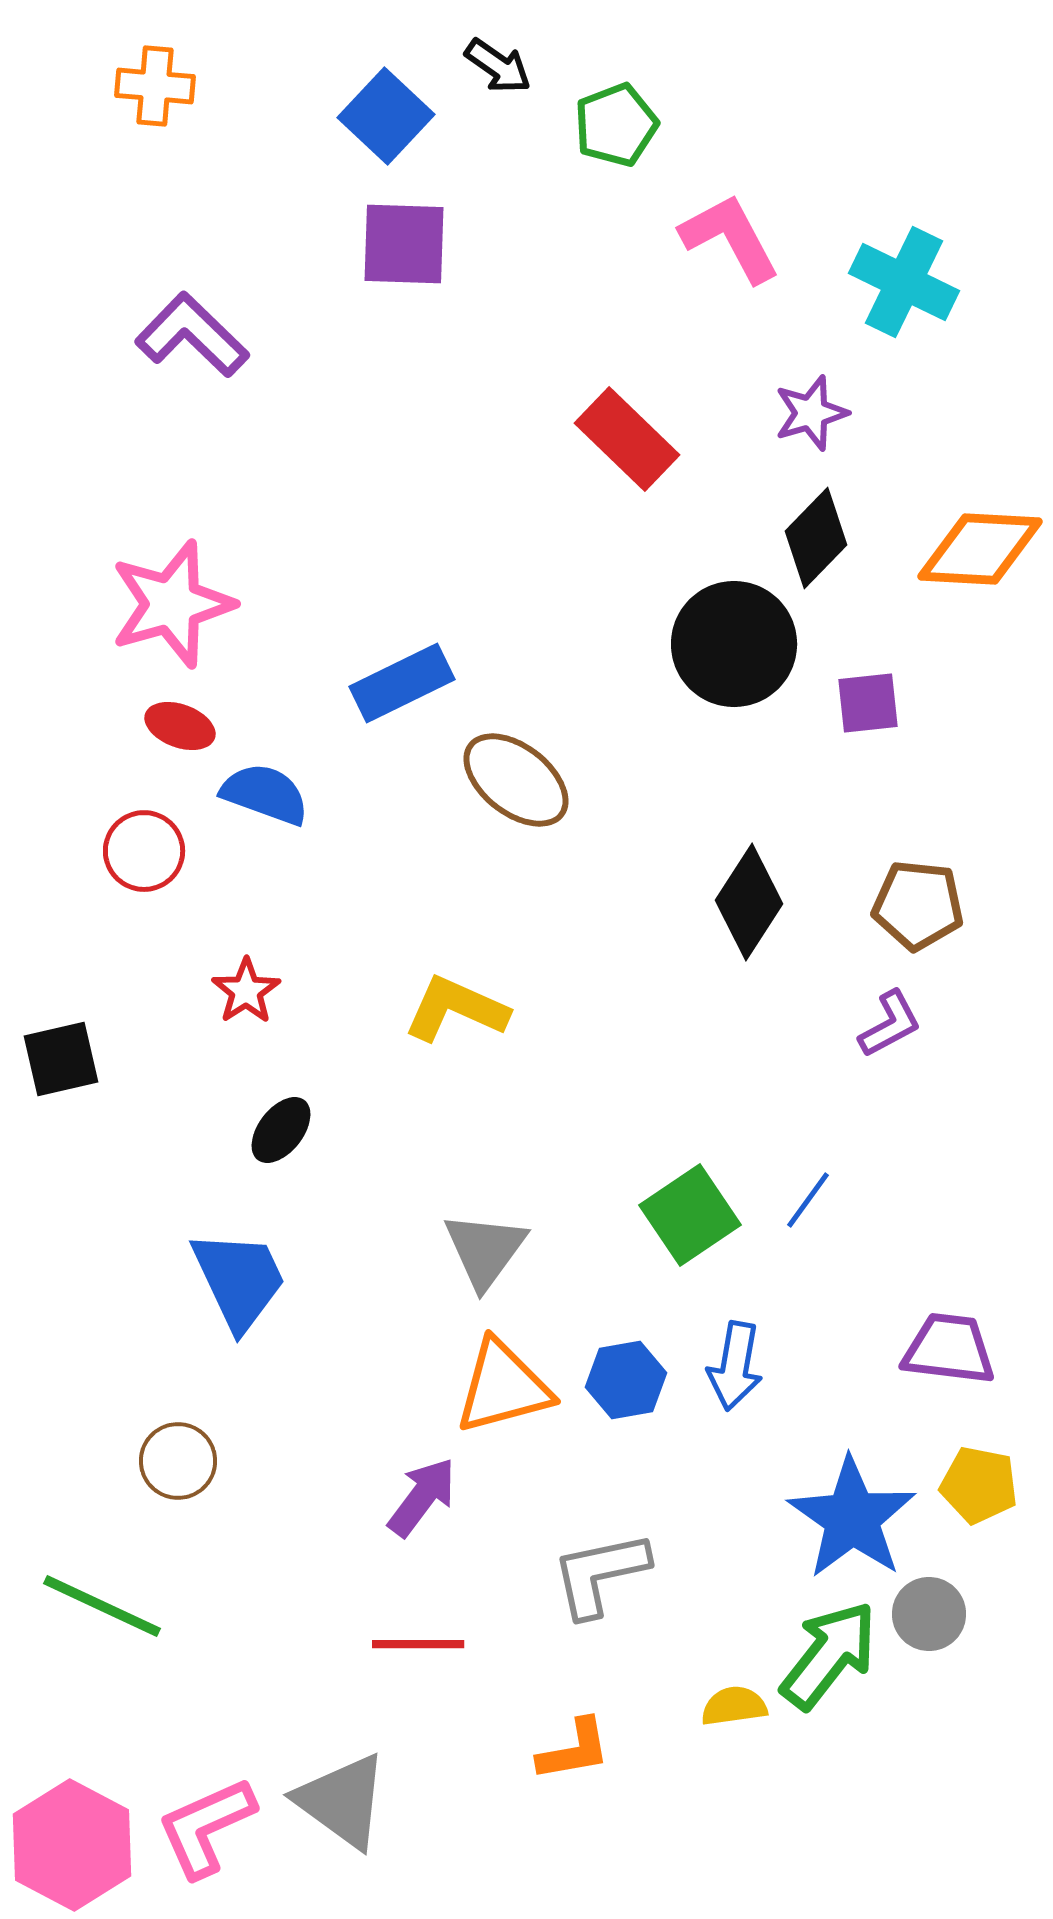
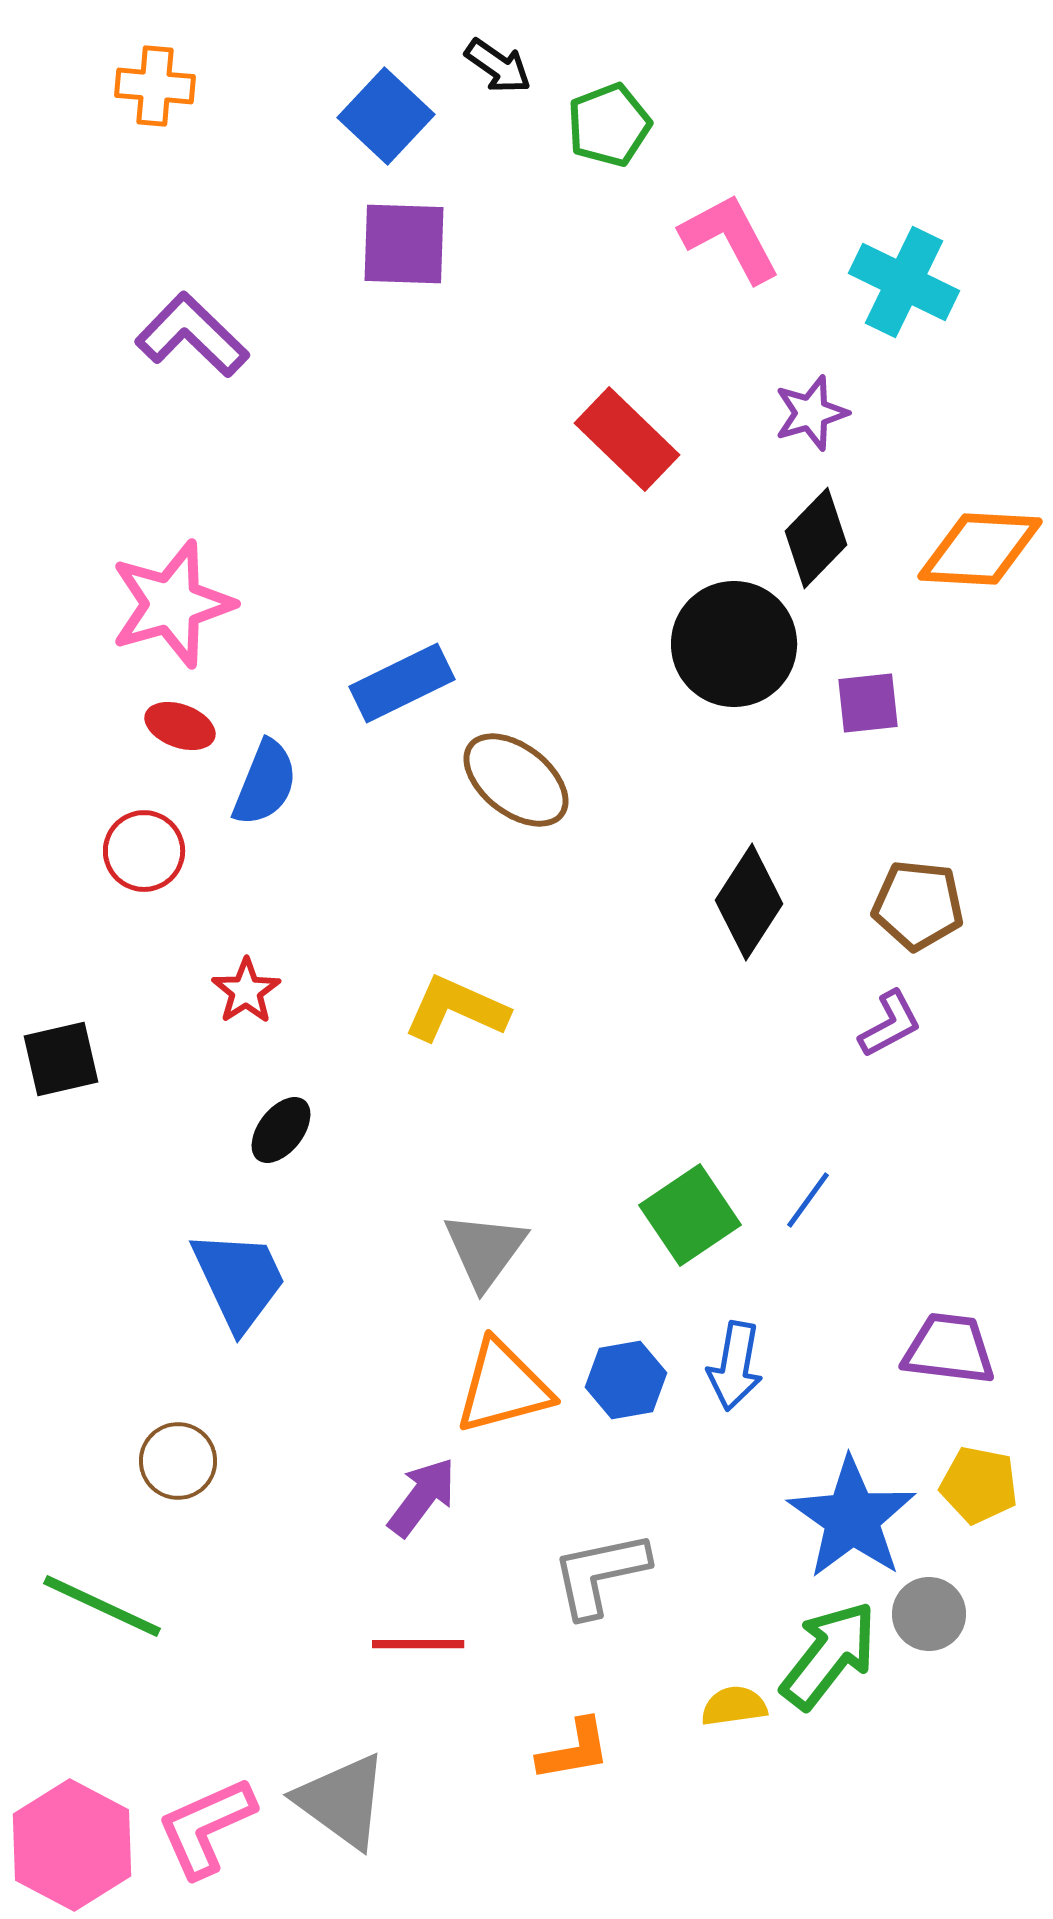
green pentagon at (616, 125): moved 7 px left
blue semicircle at (265, 794): moved 11 px up; rotated 92 degrees clockwise
